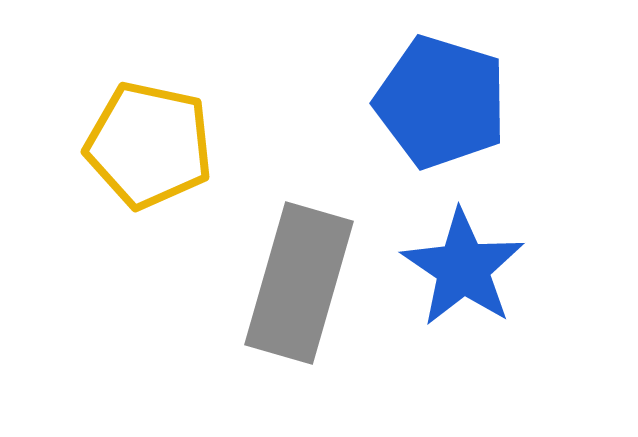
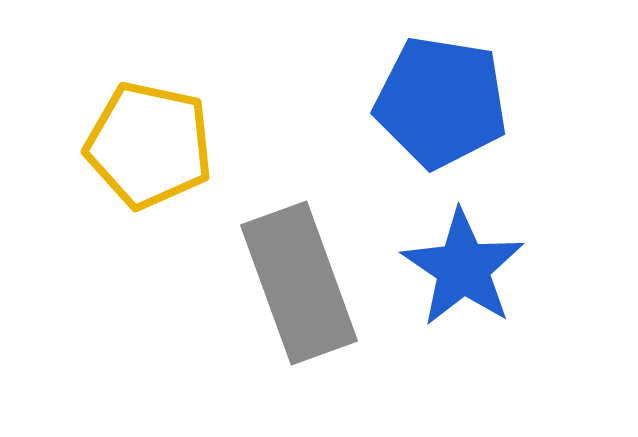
blue pentagon: rotated 8 degrees counterclockwise
gray rectangle: rotated 36 degrees counterclockwise
